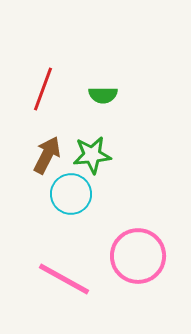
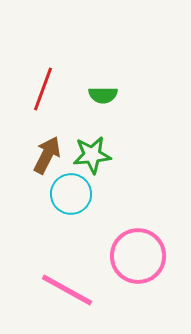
pink line: moved 3 px right, 11 px down
